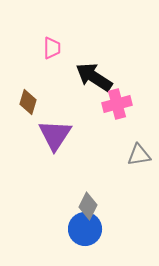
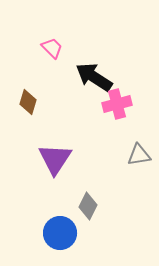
pink trapezoid: rotated 45 degrees counterclockwise
purple triangle: moved 24 px down
blue circle: moved 25 px left, 4 px down
